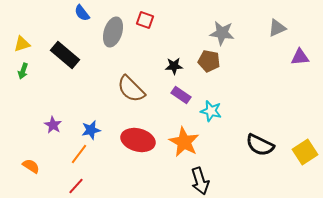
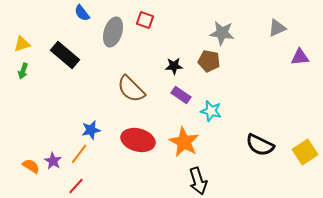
purple star: moved 36 px down
black arrow: moved 2 px left
